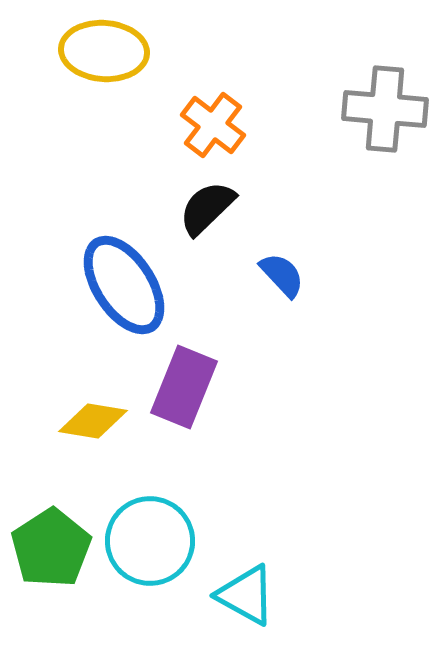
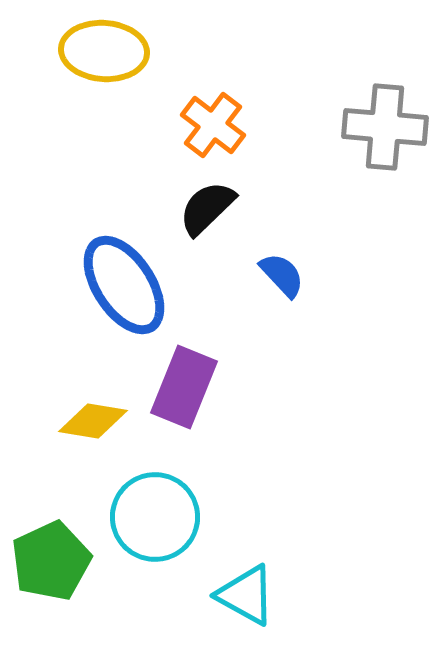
gray cross: moved 18 px down
cyan circle: moved 5 px right, 24 px up
green pentagon: moved 13 px down; rotated 8 degrees clockwise
